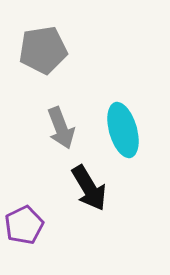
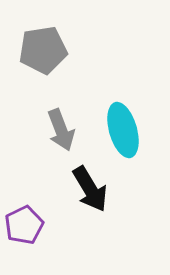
gray arrow: moved 2 px down
black arrow: moved 1 px right, 1 px down
